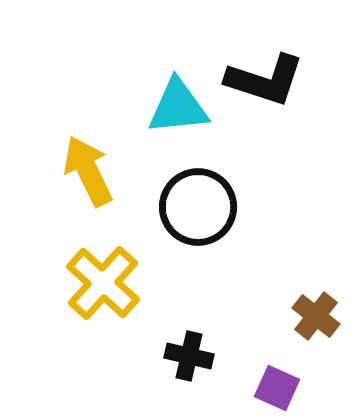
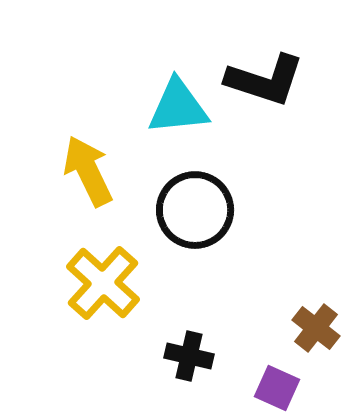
black circle: moved 3 px left, 3 px down
brown cross: moved 12 px down
